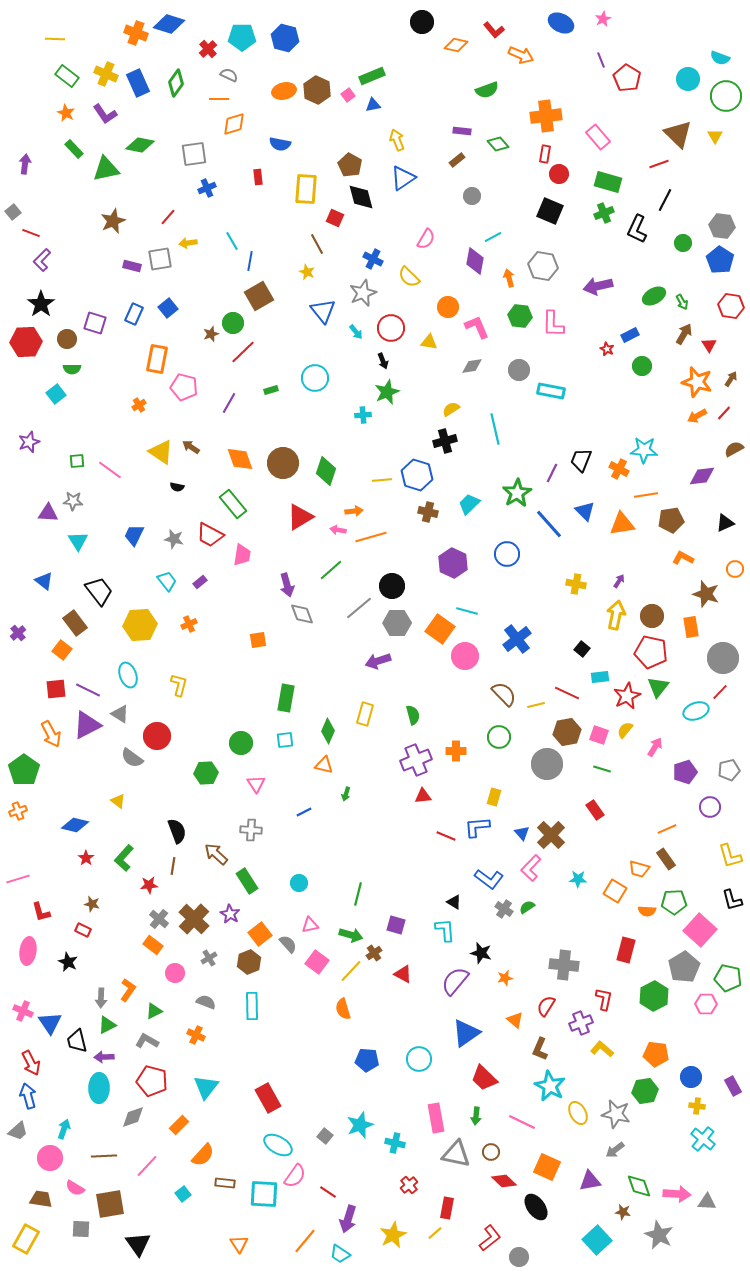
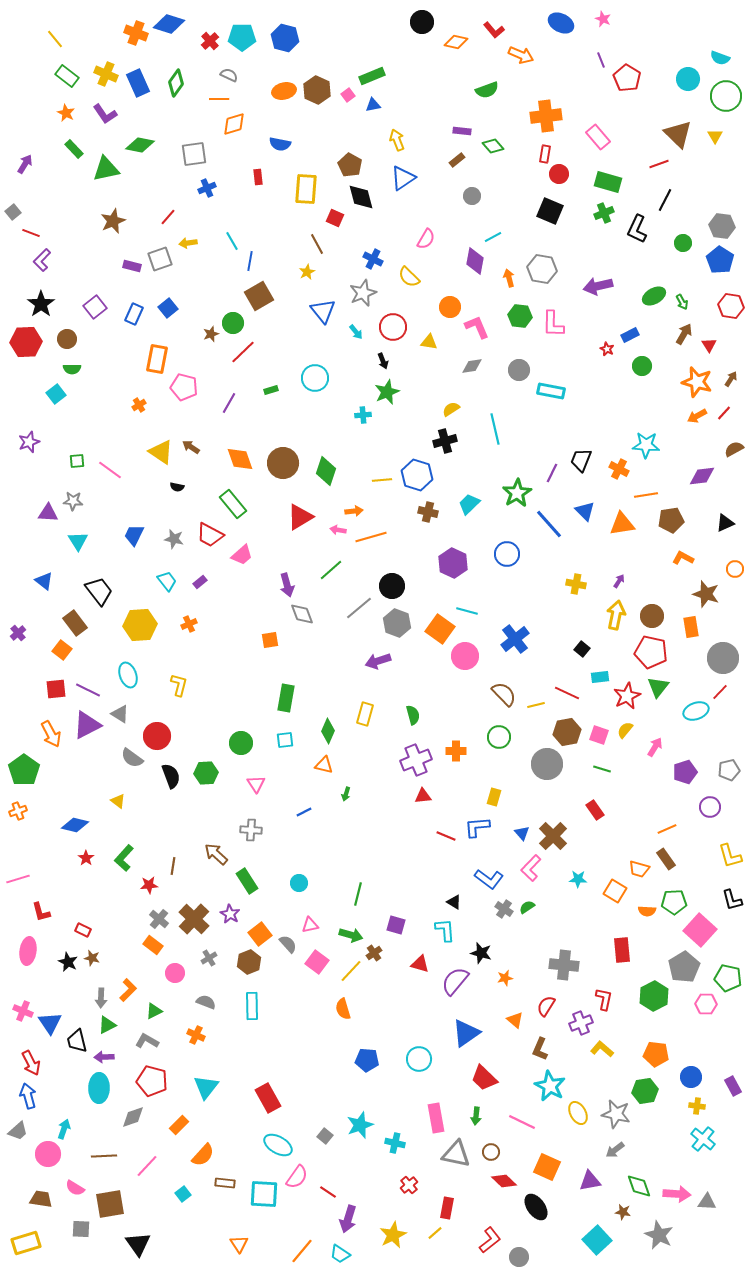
pink star at (603, 19): rotated 21 degrees counterclockwise
yellow line at (55, 39): rotated 48 degrees clockwise
orange diamond at (456, 45): moved 3 px up
red cross at (208, 49): moved 2 px right, 8 px up
green diamond at (498, 144): moved 5 px left, 2 px down
purple arrow at (25, 164): rotated 24 degrees clockwise
gray square at (160, 259): rotated 10 degrees counterclockwise
gray hexagon at (543, 266): moved 1 px left, 3 px down
yellow star at (307, 272): rotated 21 degrees clockwise
orange circle at (448, 307): moved 2 px right
purple square at (95, 323): moved 16 px up; rotated 35 degrees clockwise
red circle at (391, 328): moved 2 px right, 1 px up
cyan star at (644, 450): moved 2 px right, 5 px up
pink trapezoid at (242, 555): rotated 40 degrees clockwise
gray hexagon at (397, 623): rotated 20 degrees clockwise
blue cross at (517, 639): moved 2 px left
orange square at (258, 640): moved 12 px right
black semicircle at (177, 831): moved 6 px left, 55 px up
brown cross at (551, 835): moved 2 px right, 1 px down
brown star at (92, 904): moved 54 px down
red rectangle at (626, 950): moved 4 px left; rotated 20 degrees counterclockwise
red triangle at (403, 974): moved 17 px right, 10 px up; rotated 12 degrees counterclockwise
orange L-shape at (128, 990): rotated 10 degrees clockwise
pink circle at (50, 1158): moved 2 px left, 4 px up
pink semicircle at (295, 1176): moved 2 px right, 1 px down
red L-shape at (490, 1238): moved 2 px down
yellow rectangle at (26, 1239): moved 4 px down; rotated 44 degrees clockwise
orange line at (305, 1241): moved 3 px left, 10 px down
